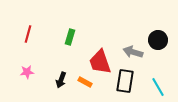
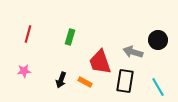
pink star: moved 3 px left, 1 px up
